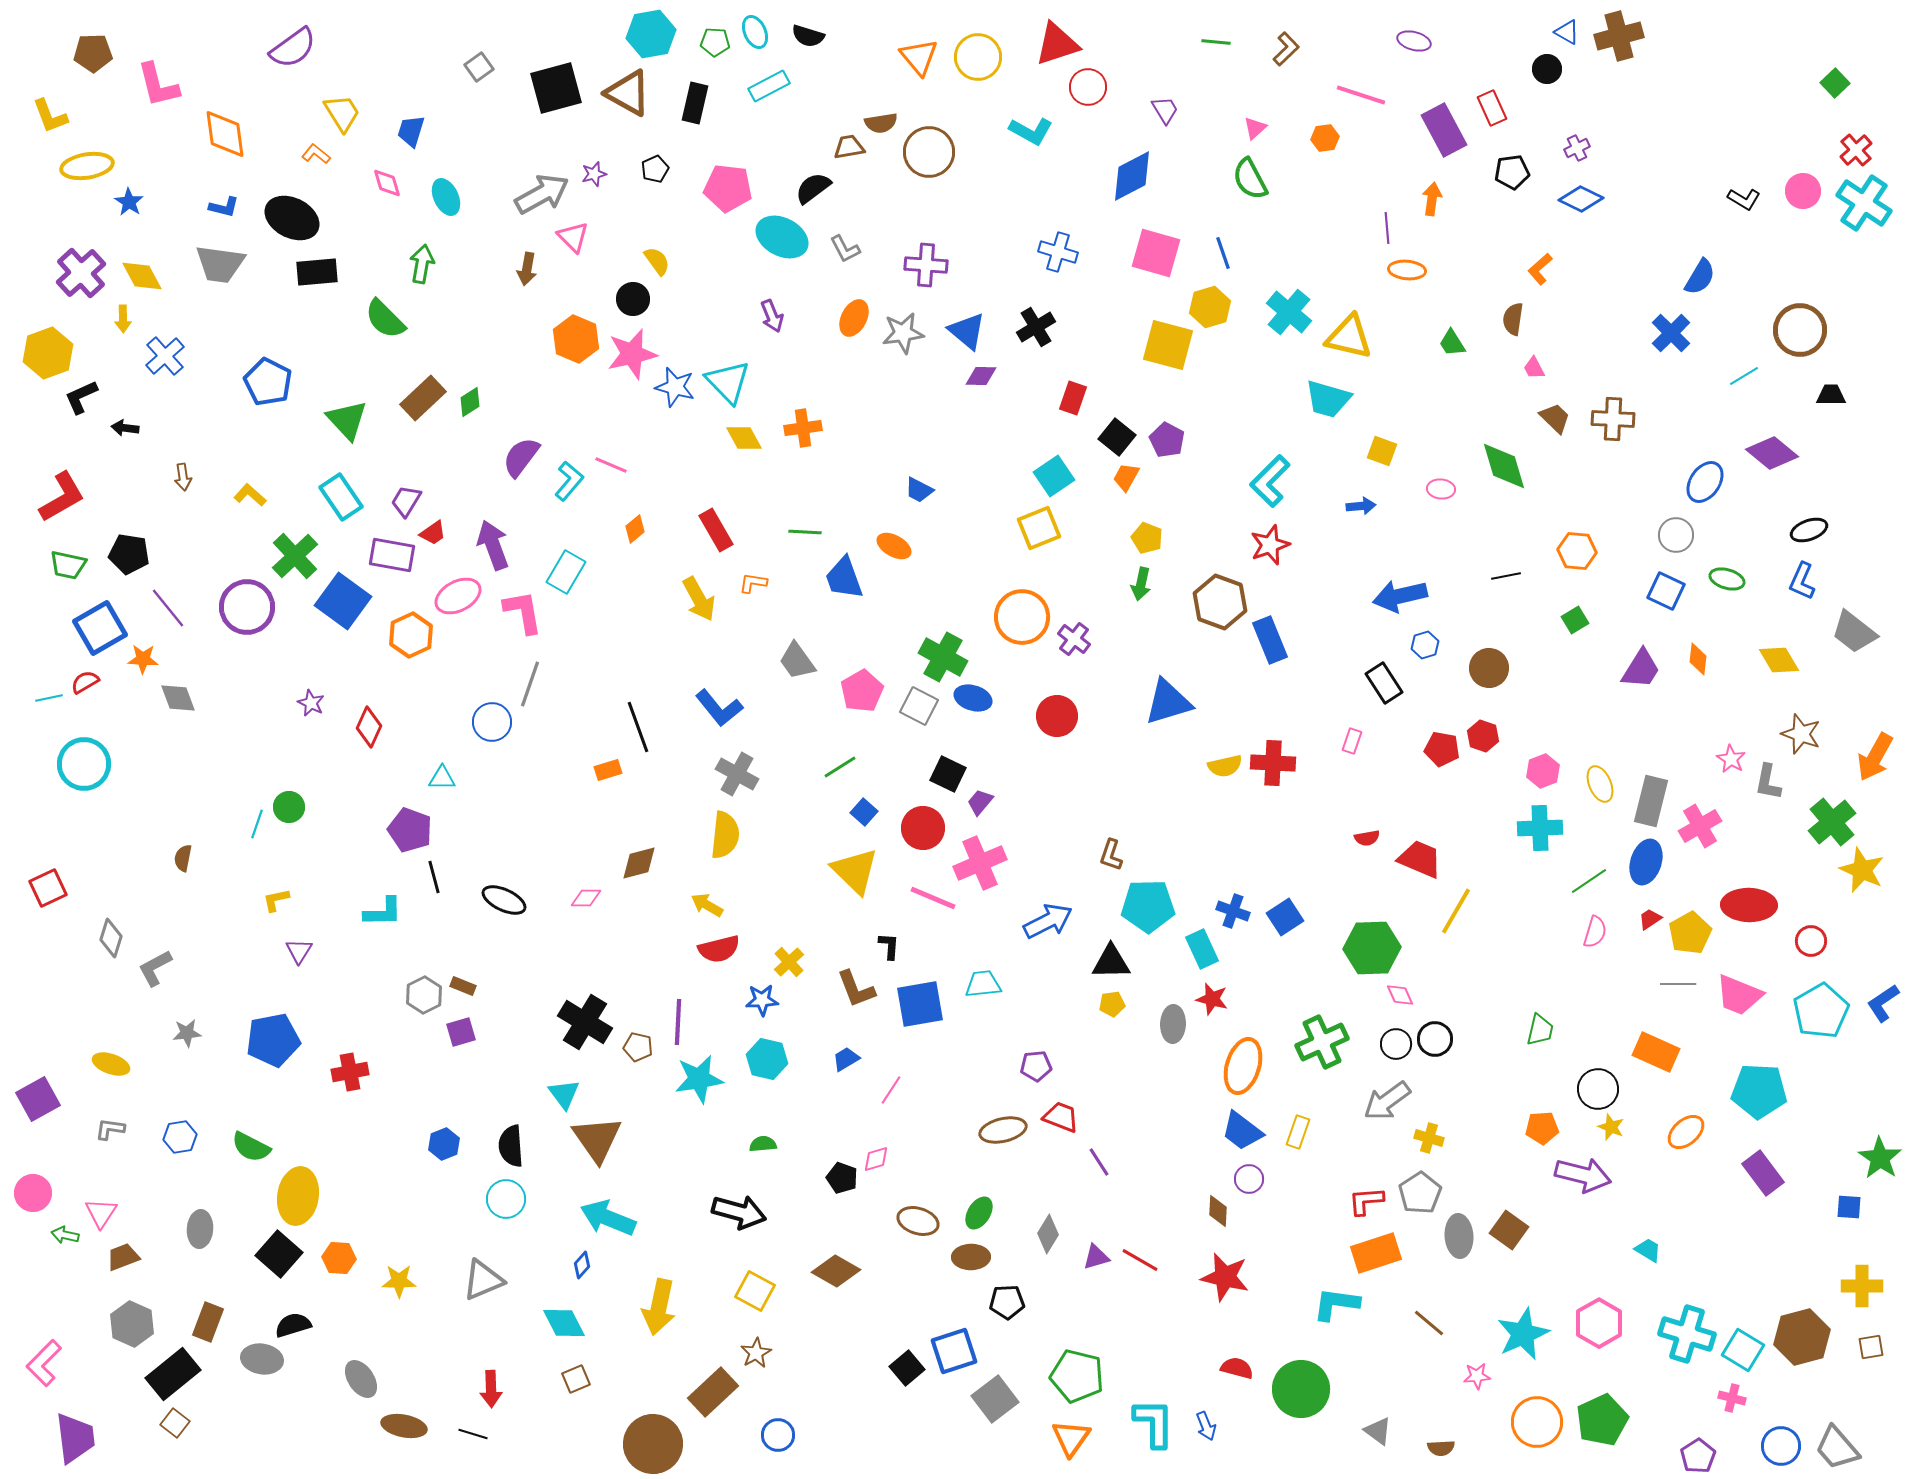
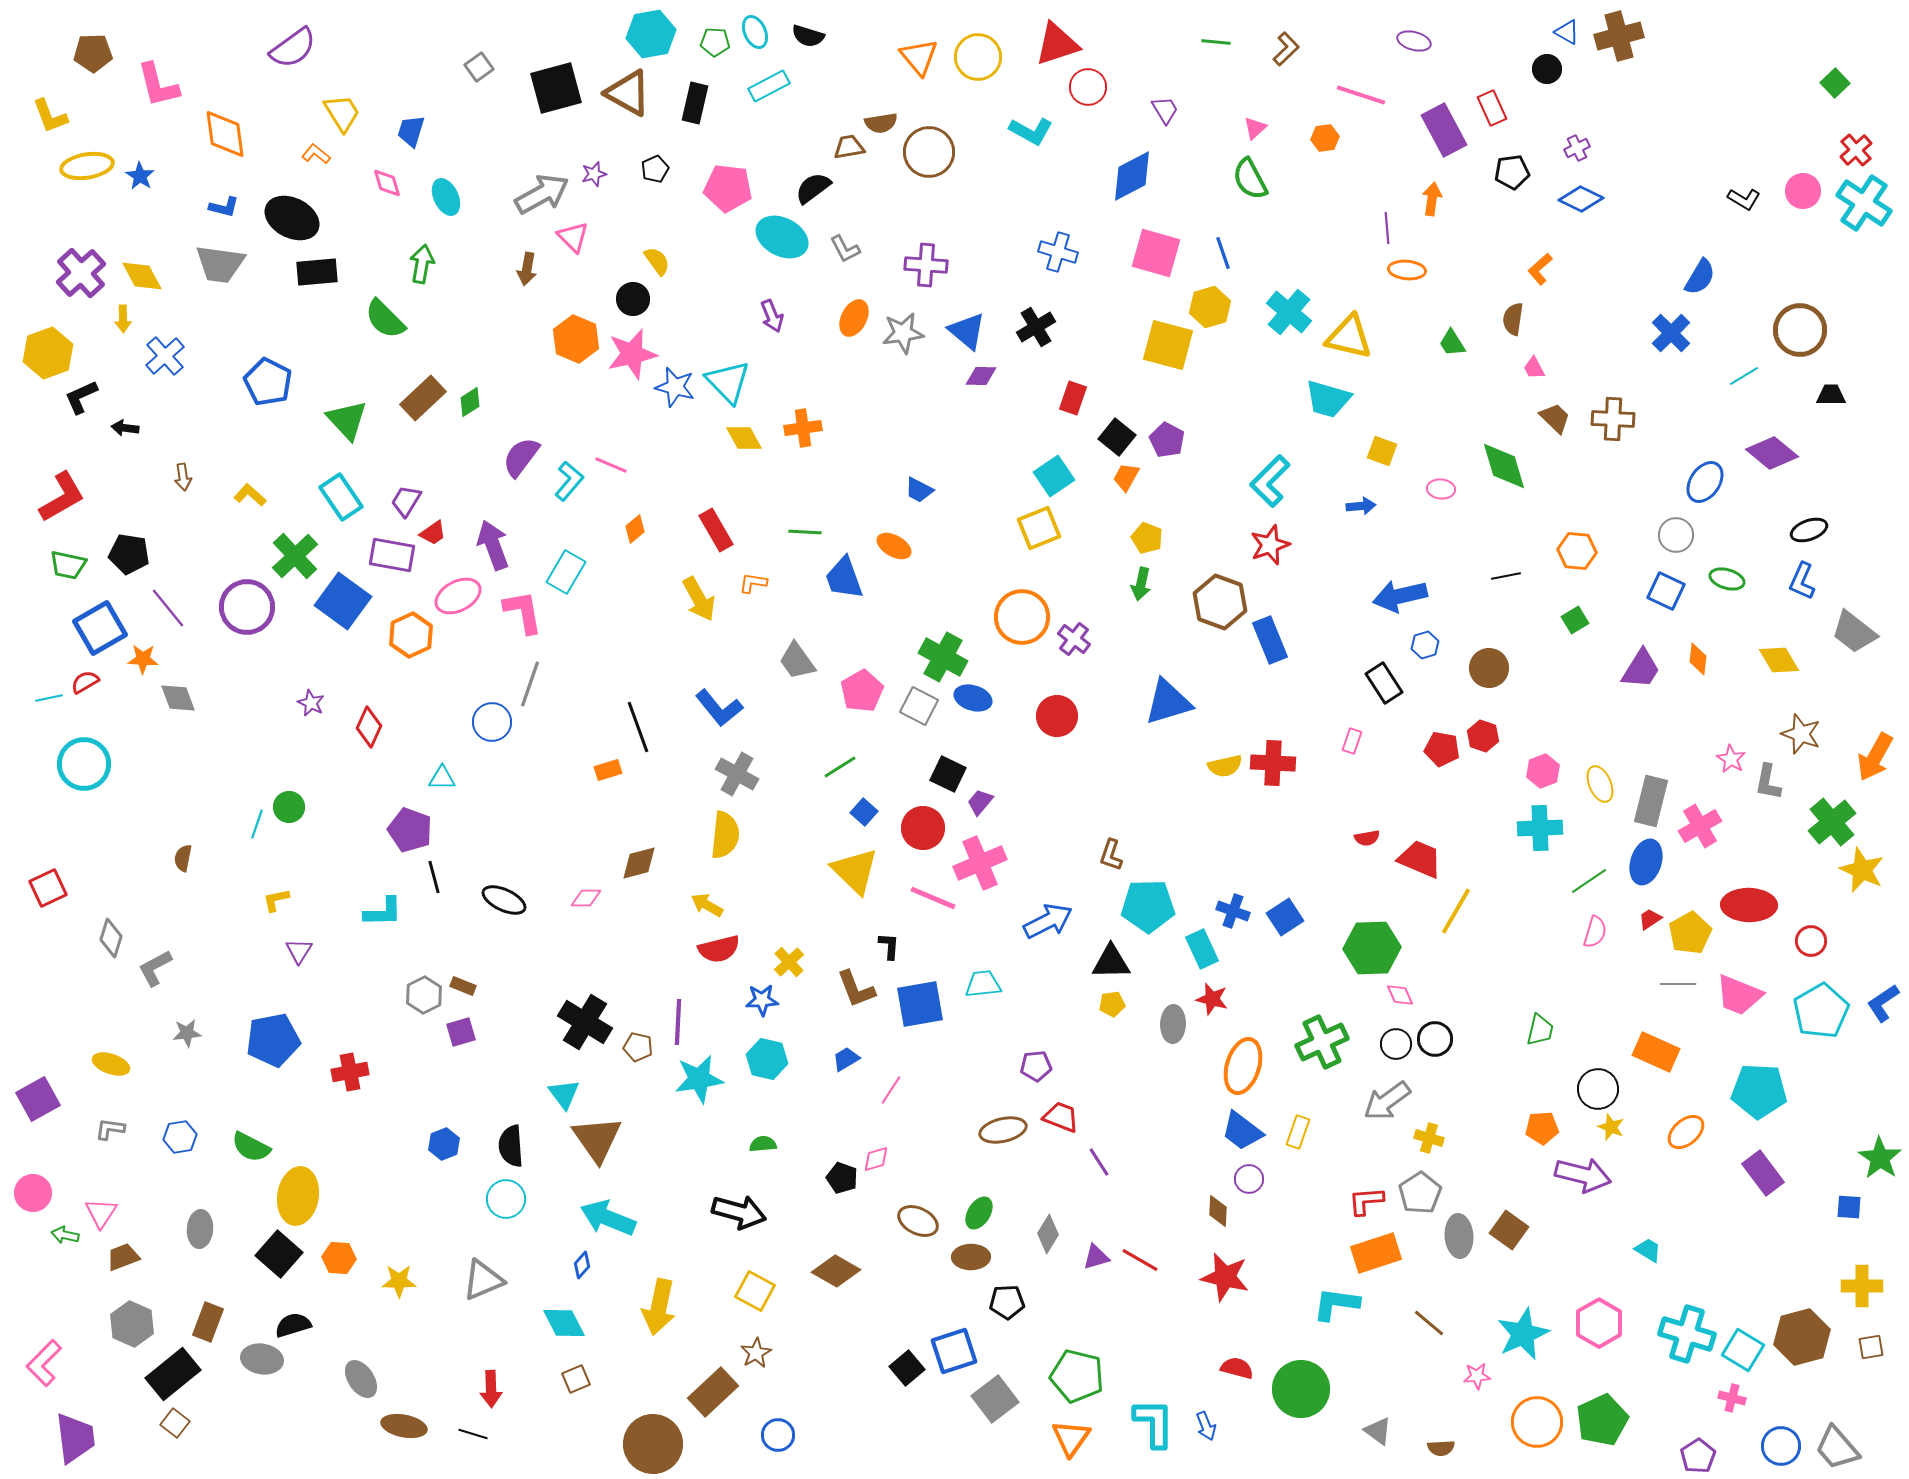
blue star at (129, 202): moved 11 px right, 26 px up
brown ellipse at (918, 1221): rotated 9 degrees clockwise
